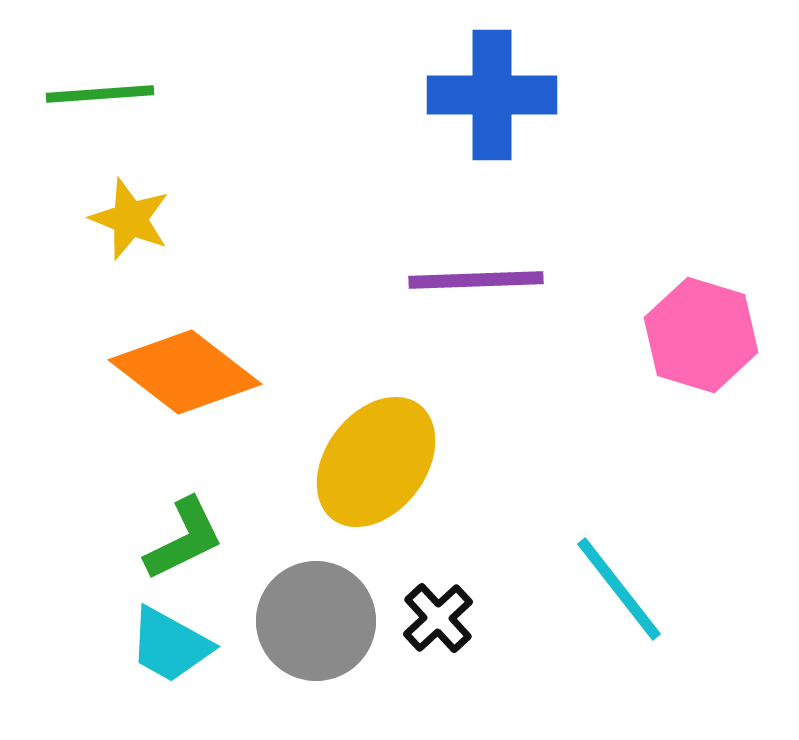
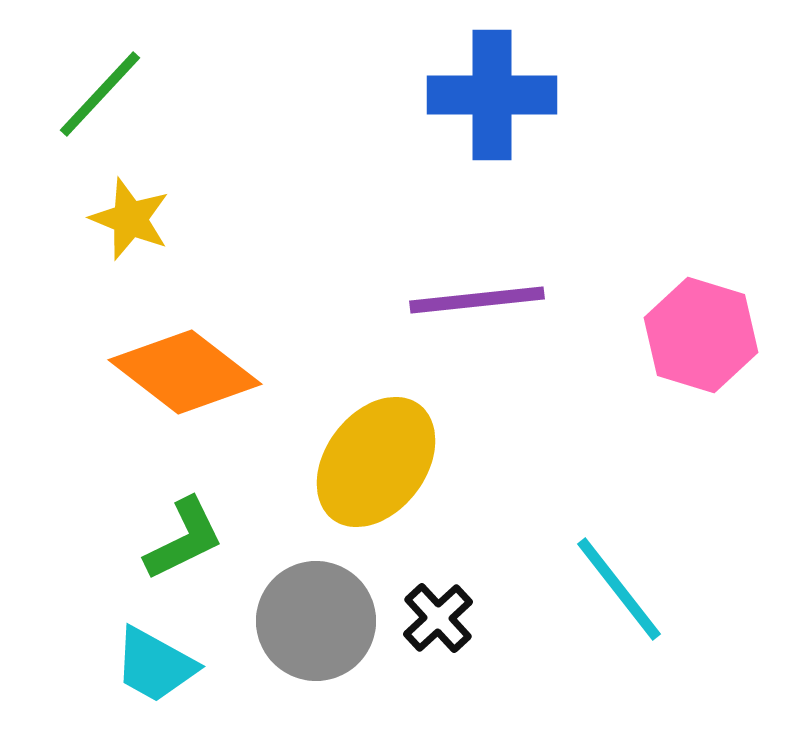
green line: rotated 43 degrees counterclockwise
purple line: moved 1 px right, 20 px down; rotated 4 degrees counterclockwise
cyan trapezoid: moved 15 px left, 20 px down
